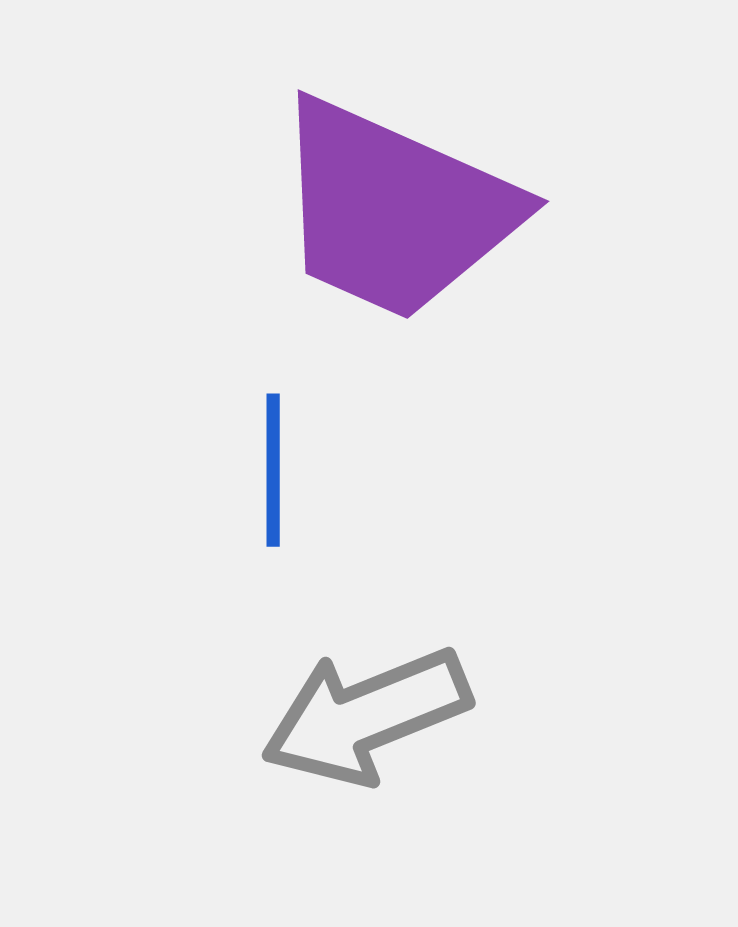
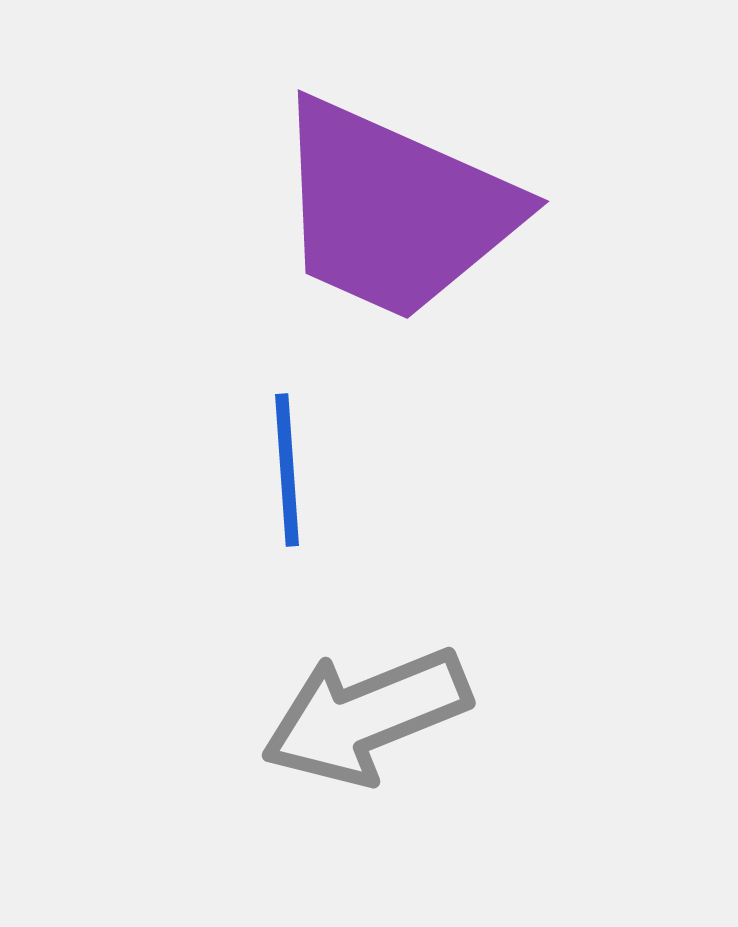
blue line: moved 14 px right; rotated 4 degrees counterclockwise
